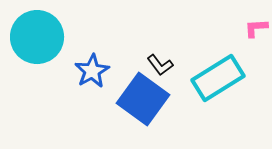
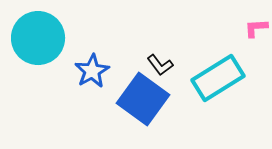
cyan circle: moved 1 px right, 1 px down
